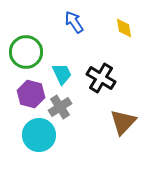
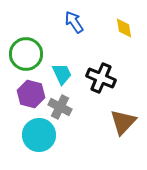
green circle: moved 2 px down
black cross: rotated 8 degrees counterclockwise
gray cross: rotated 30 degrees counterclockwise
